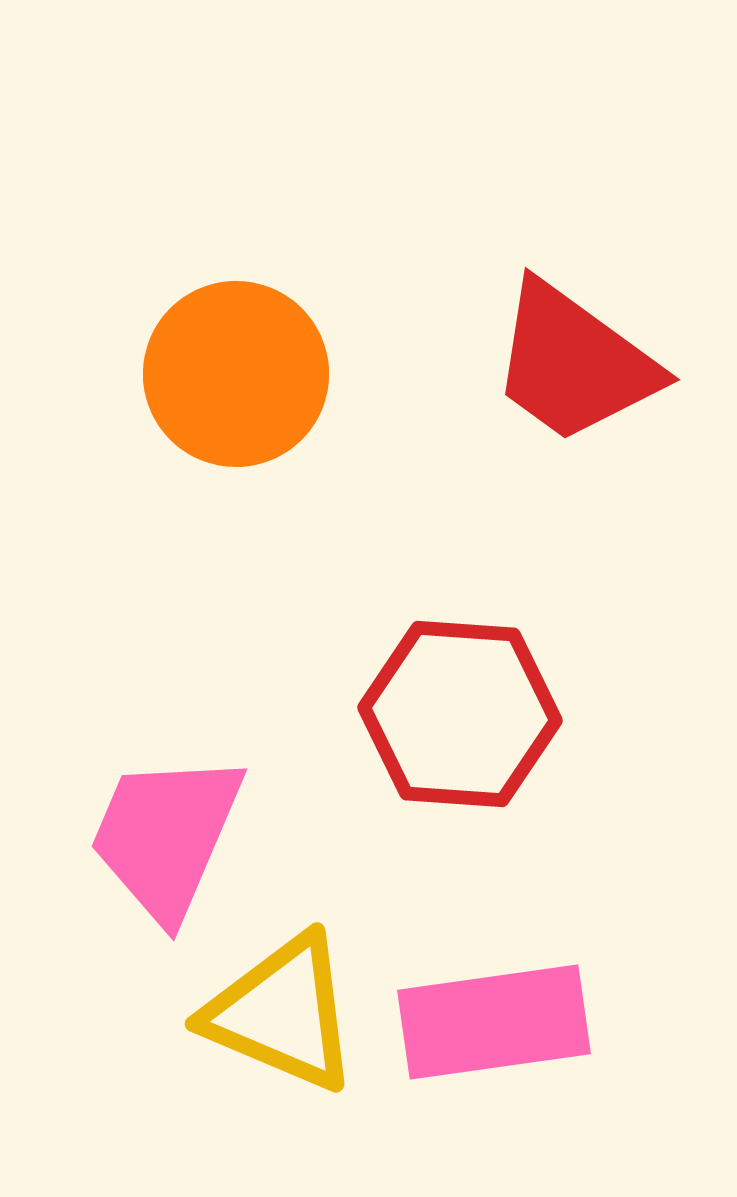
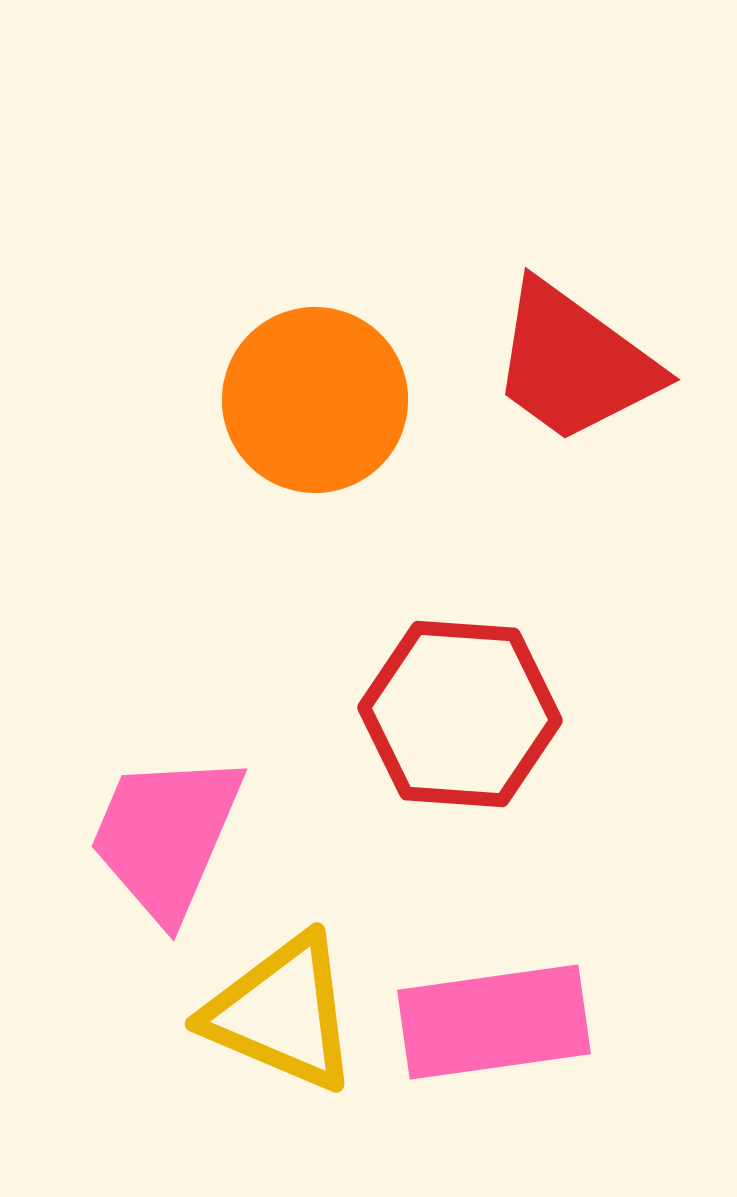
orange circle: moved 79 px right, 26 px down
